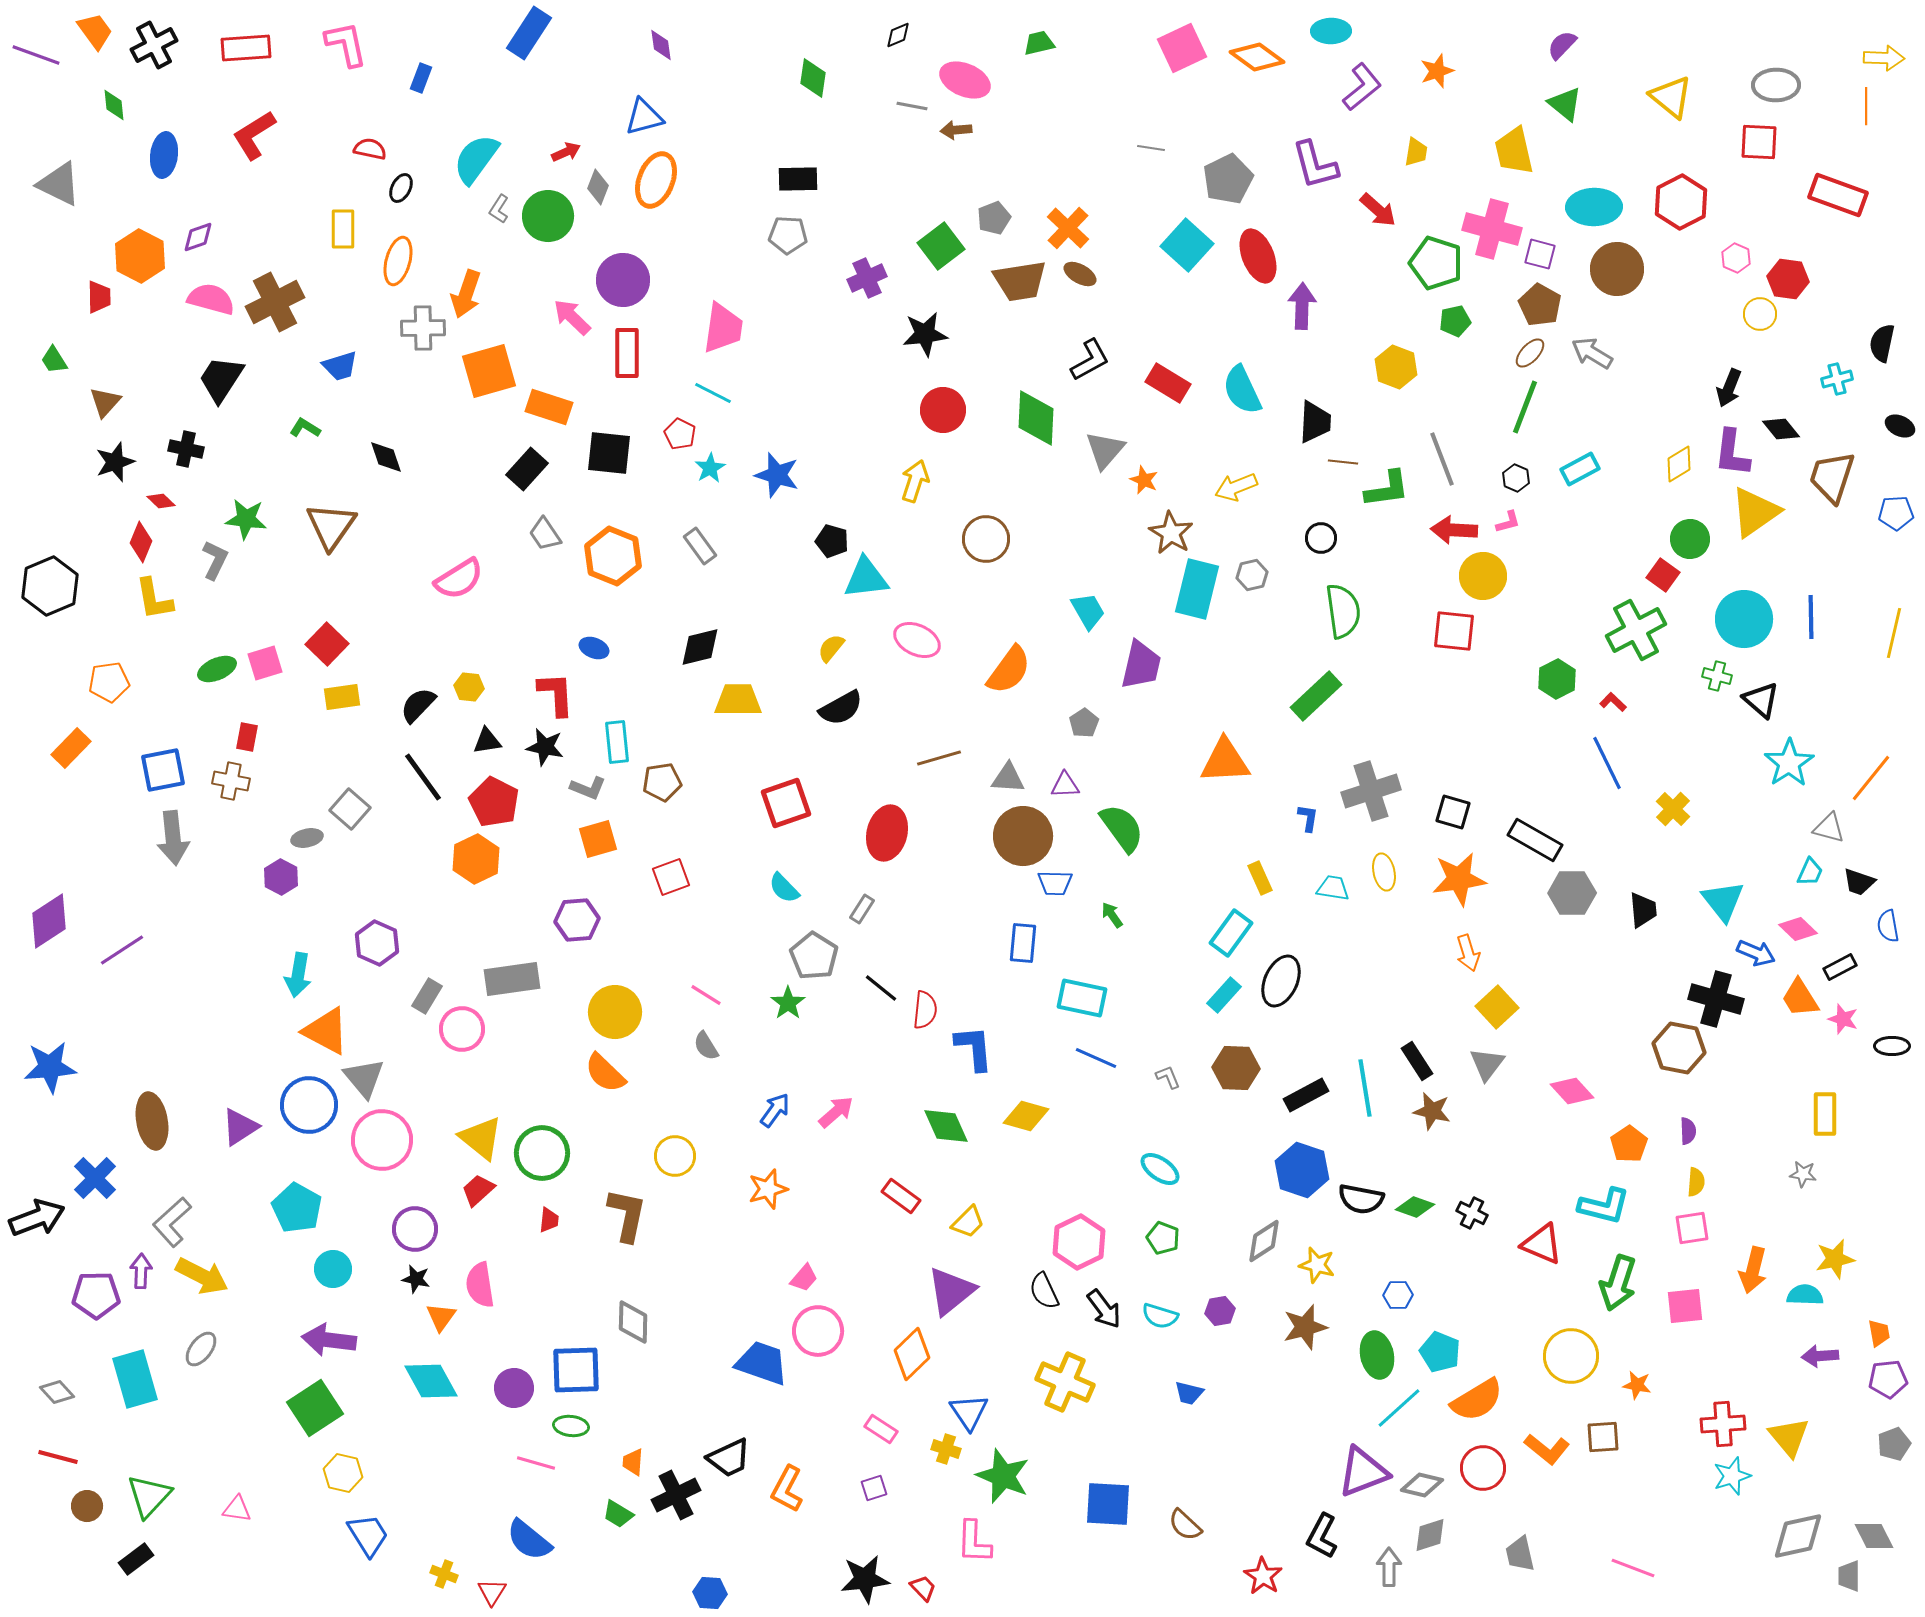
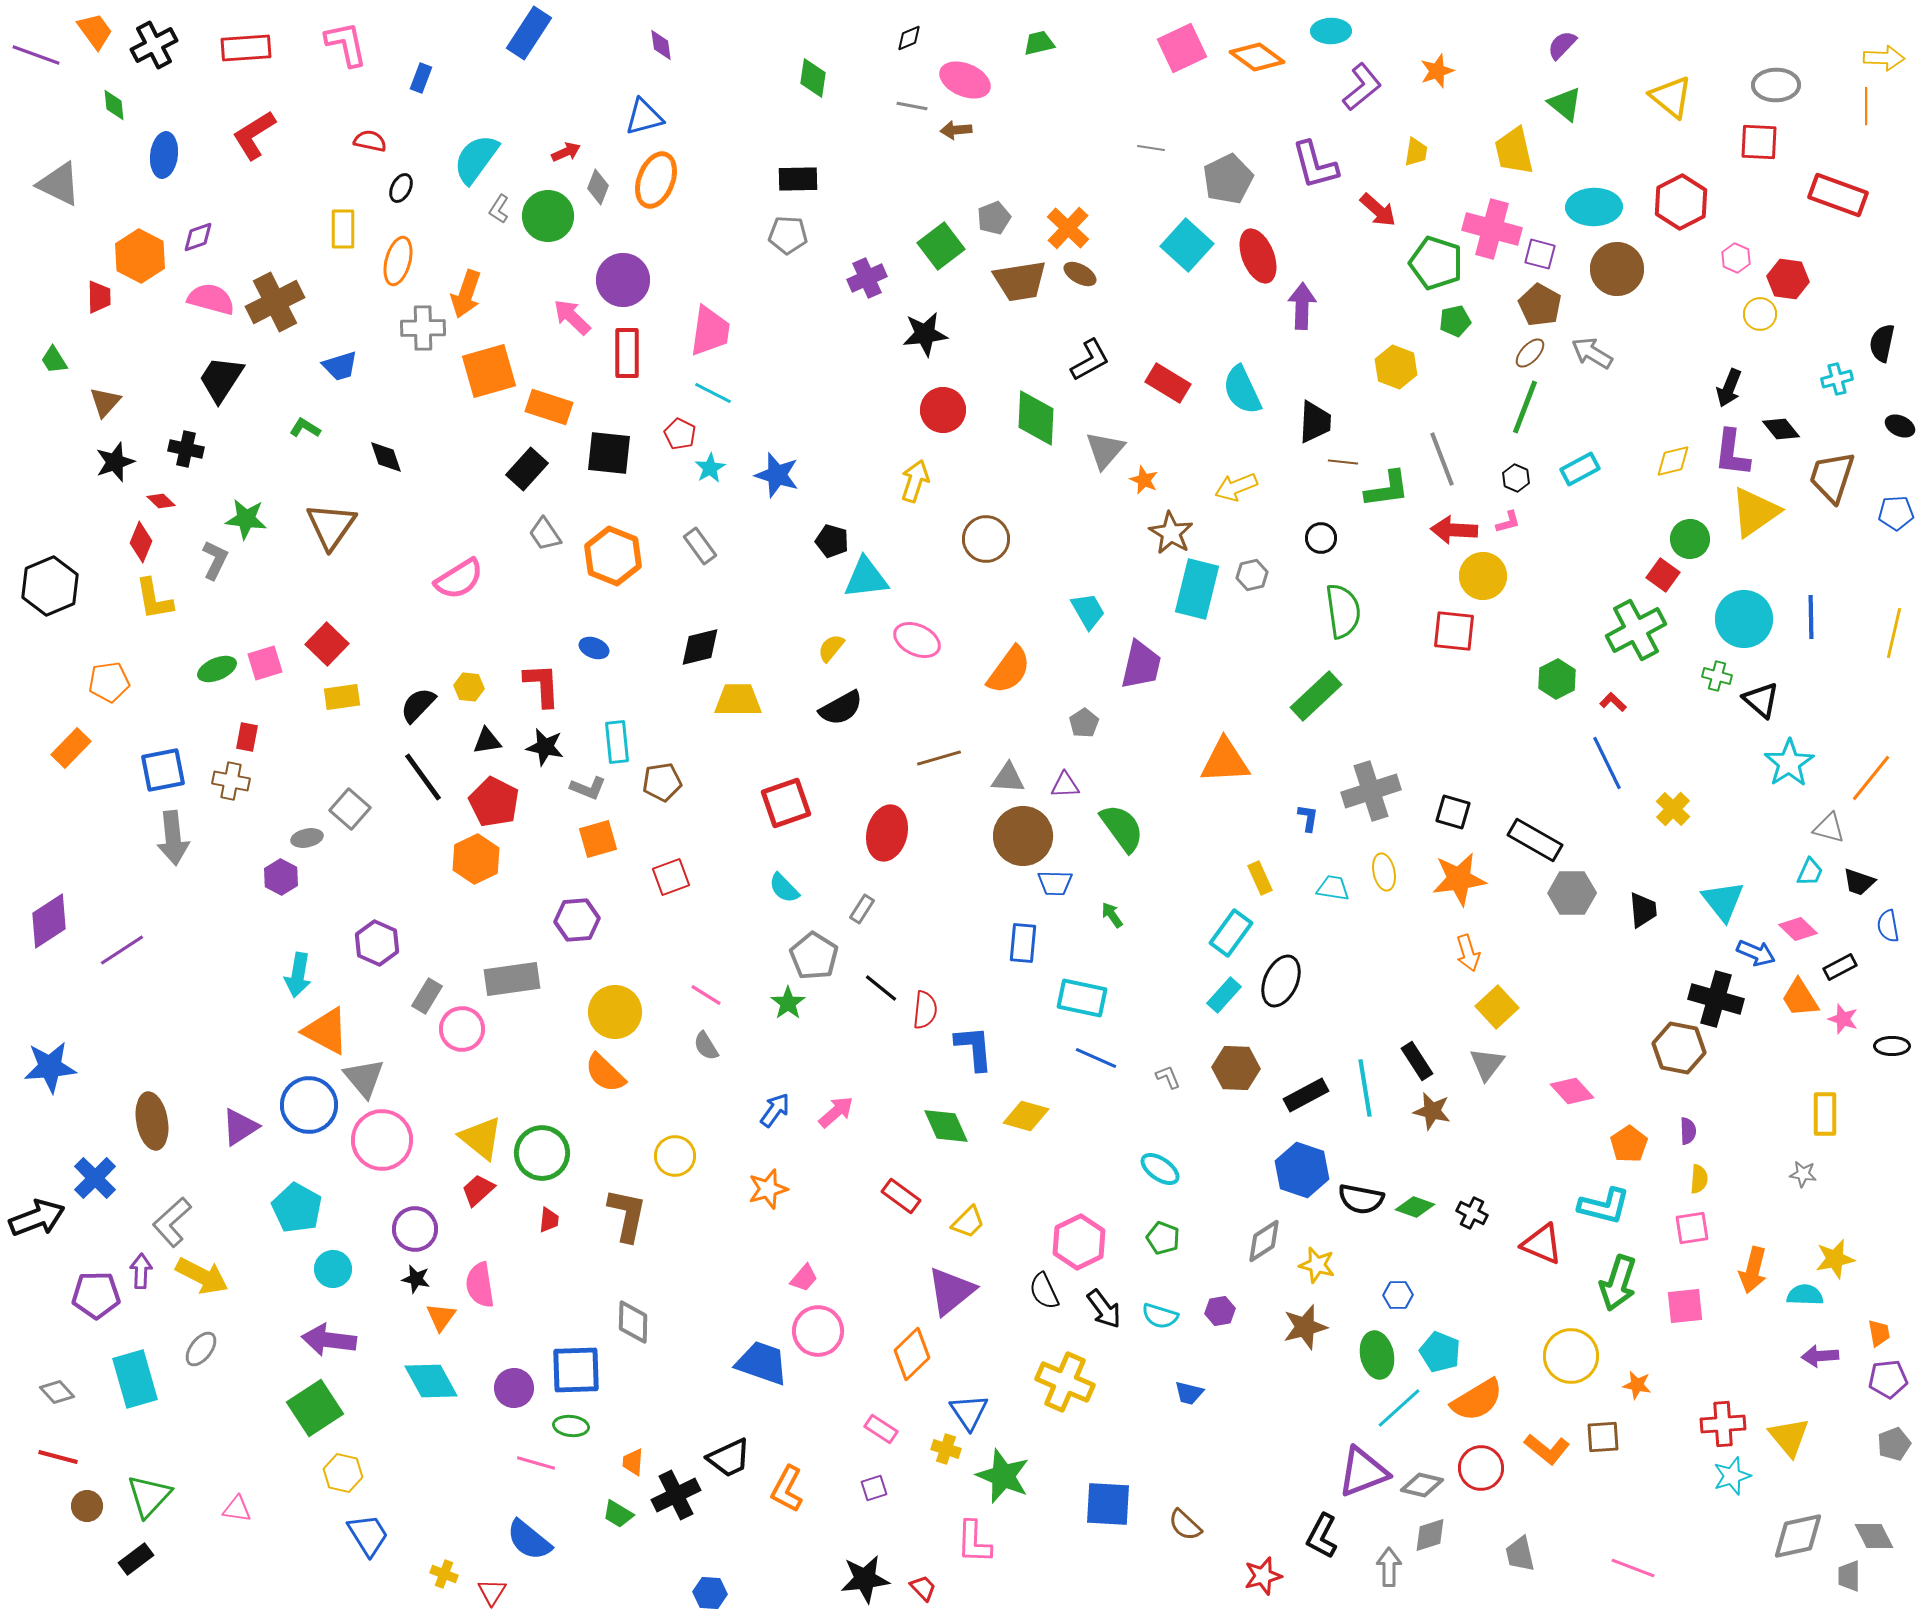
black diamond at (898, 35): moved 11 px right, 3 px down
red semicircle at (370, 149): moved 8 px up
pink trapezoid at (723, 328): moved 13 px left, 3 px down
yellow diamond at (1679, 464): moved 6 px left, 3 px up; rotated 18 degrees clockwise
red L-shape at (556, 694): moved 14 px left, 9 px up
yellow semicircle at (1696, 1182): moved 3 px right, 3 px up
red circle at (1483, 1468): moved 2 px left
red star at (1263, 1576): rotated 24 degrees clockwise
